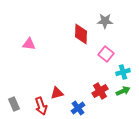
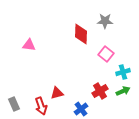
pink triangle: moved 1 px down
blue cross: moved 3 px right, 1 px down
